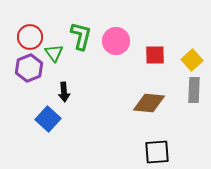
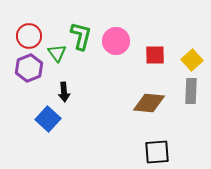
red circle: moved 1 px left, 1 px up
green triangle: moved 3 px right
gray rectangle: moved 3 px left, 1 px down
